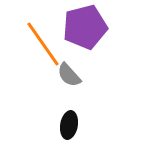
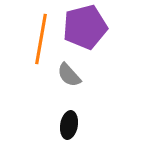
orange line: moved 2 px left, 5 px up; rotated 45 degrees clockwise
